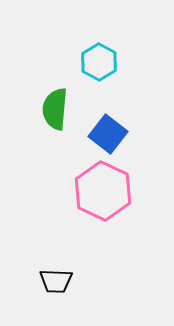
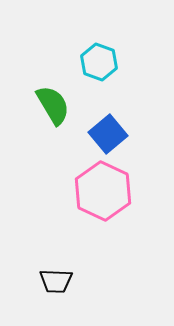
cyan hexagon: rotated 9 degrees counterclockwise
green semicircle: moved 2 px left, 4 px up; rotated 144 degrees clockwise
blue square: rotated 12 degrees clockwise
